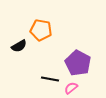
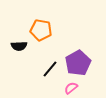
black semicircle: rotated 28 degrees clockwise
purple pentagon: rotated 15 degrees clockwise
black line: moved 10 px up; rotated 60 degrees counterclockwise
